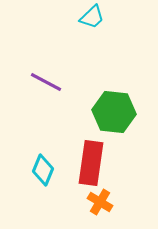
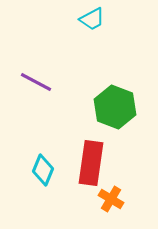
cyan trapezoid: moved 2 px down; rotated 16 degrees clockwise
purple line: moved 10 px left
green hexagon: moved 1 px right, 5 px up; rotated 15 degrees clockwise
orange cross: moved 11 px right, 3 px up
